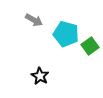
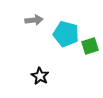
gray arrow: rotated 36 degrees counterclockwise
green square: rotated 18 degrees clockwise
